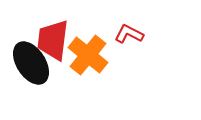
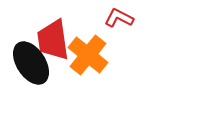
red L-shape: moved 10 px left, 16 px up
red trapezoid: rotated 15 degrees counterclockwise
